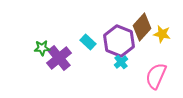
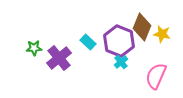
brown diamond: rotated 20 degrees counterclockwise
green star: moved 8 px left
